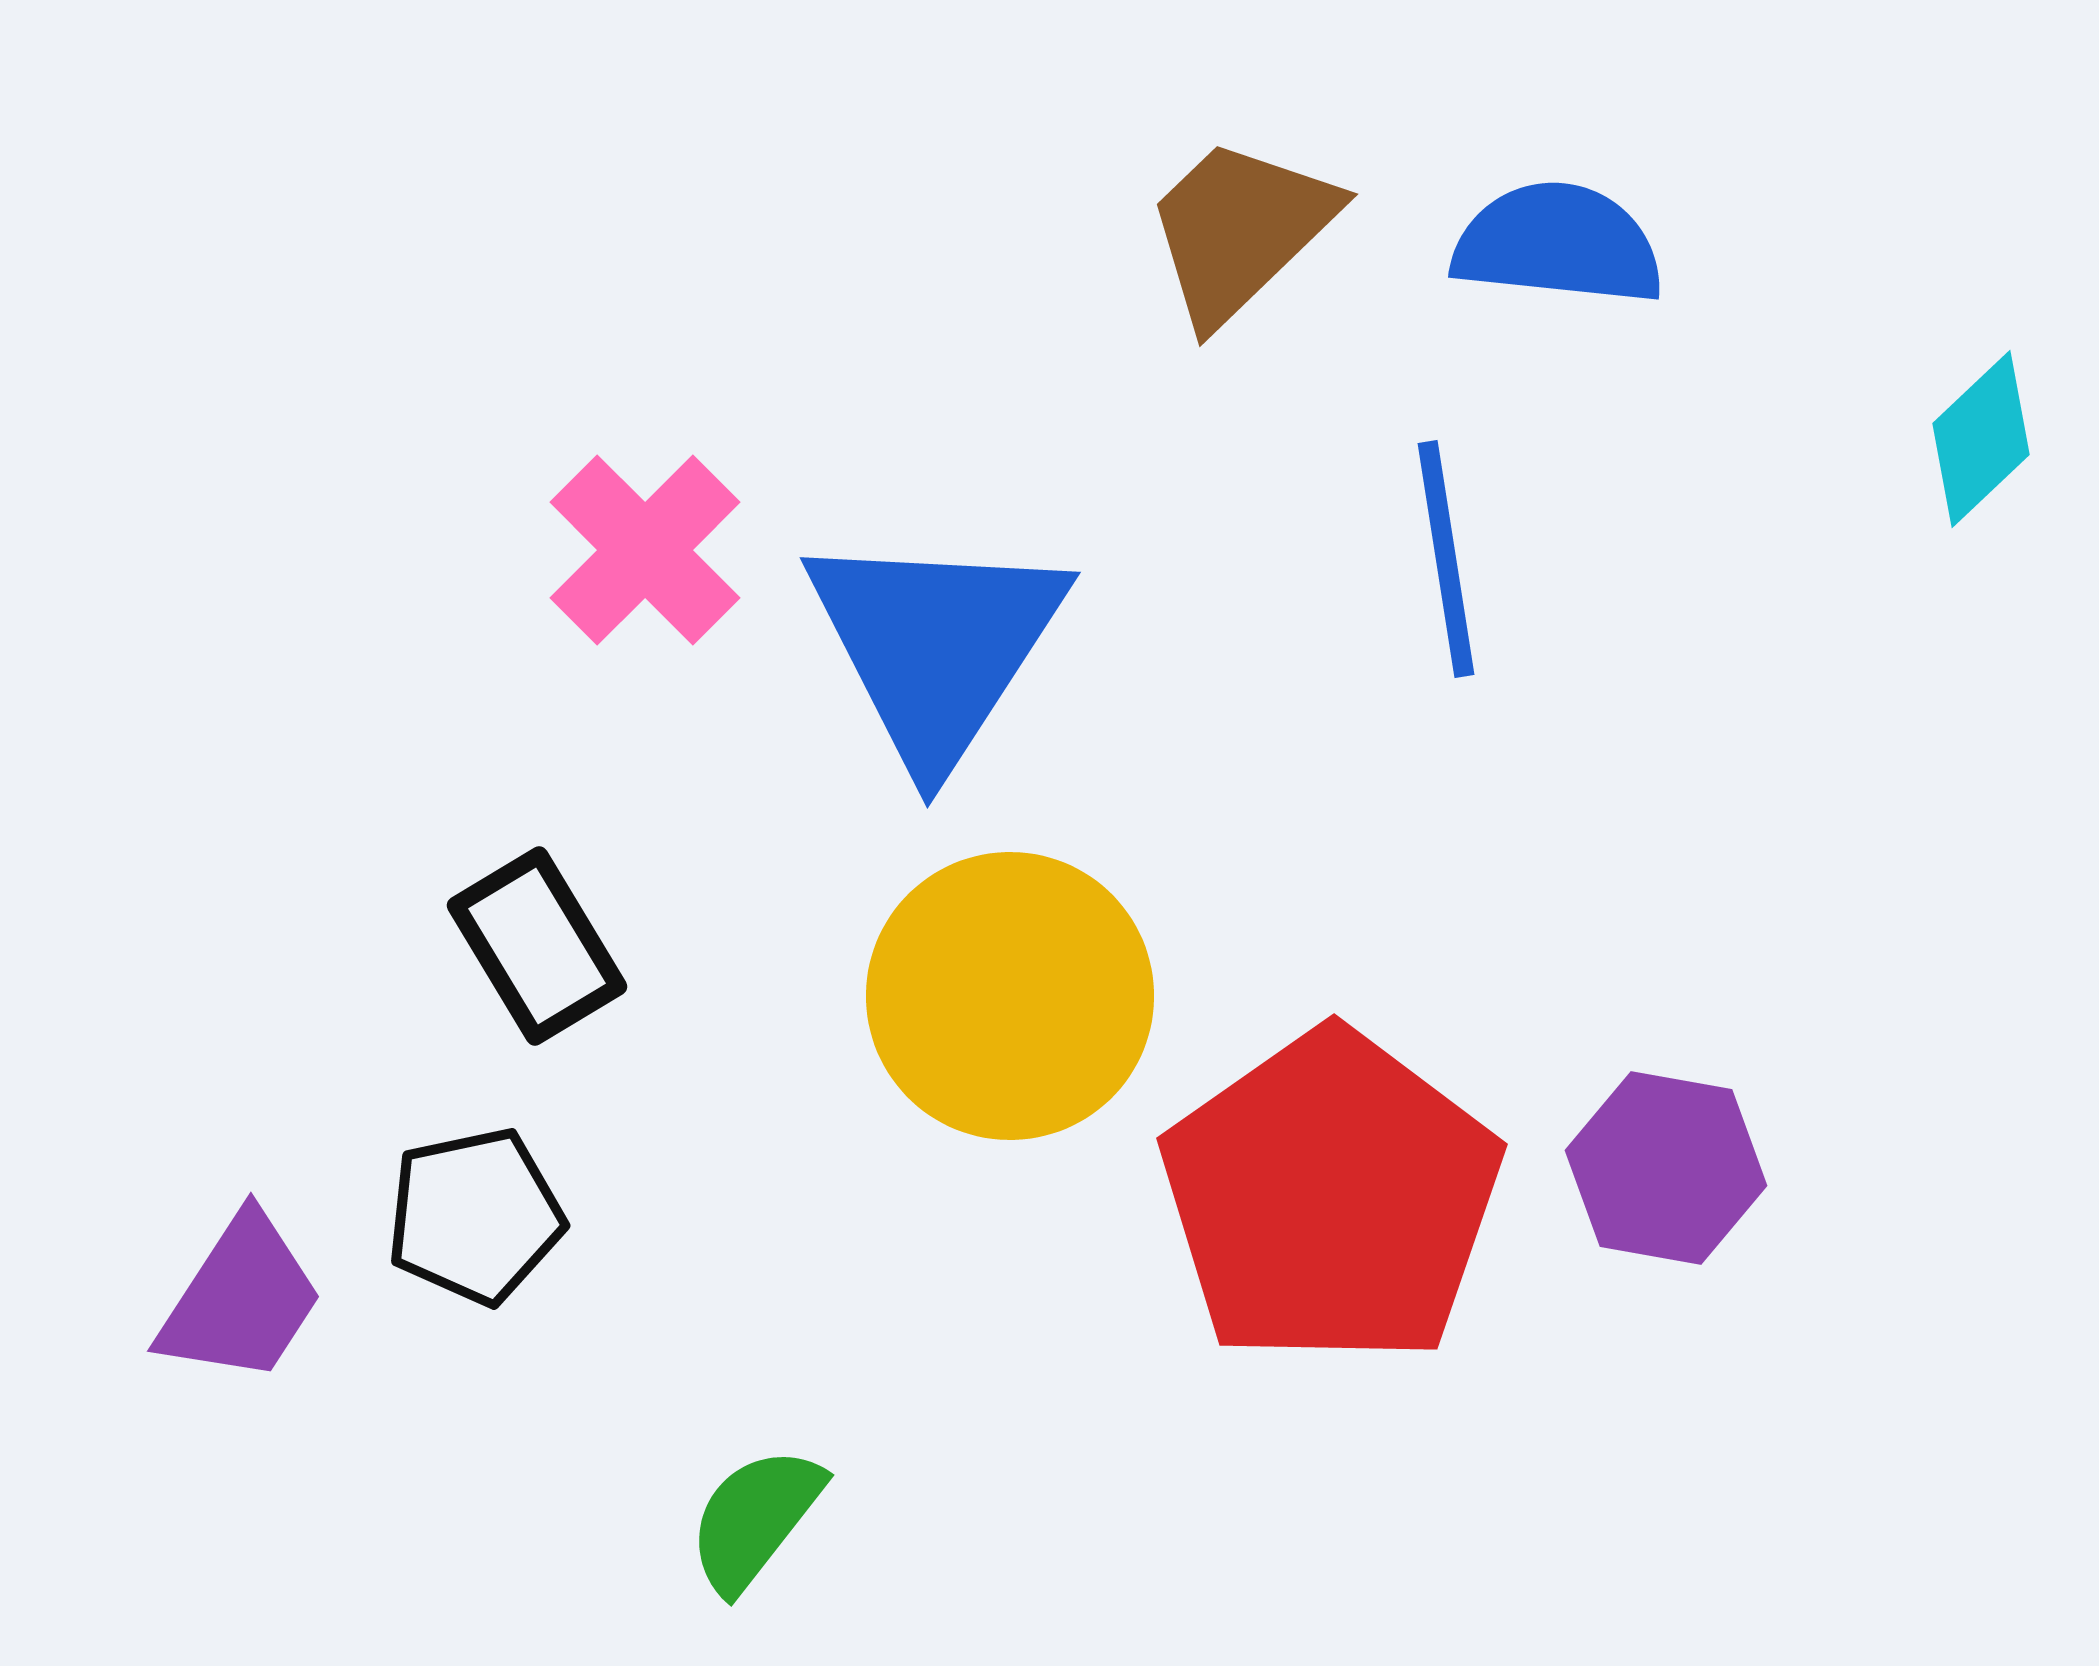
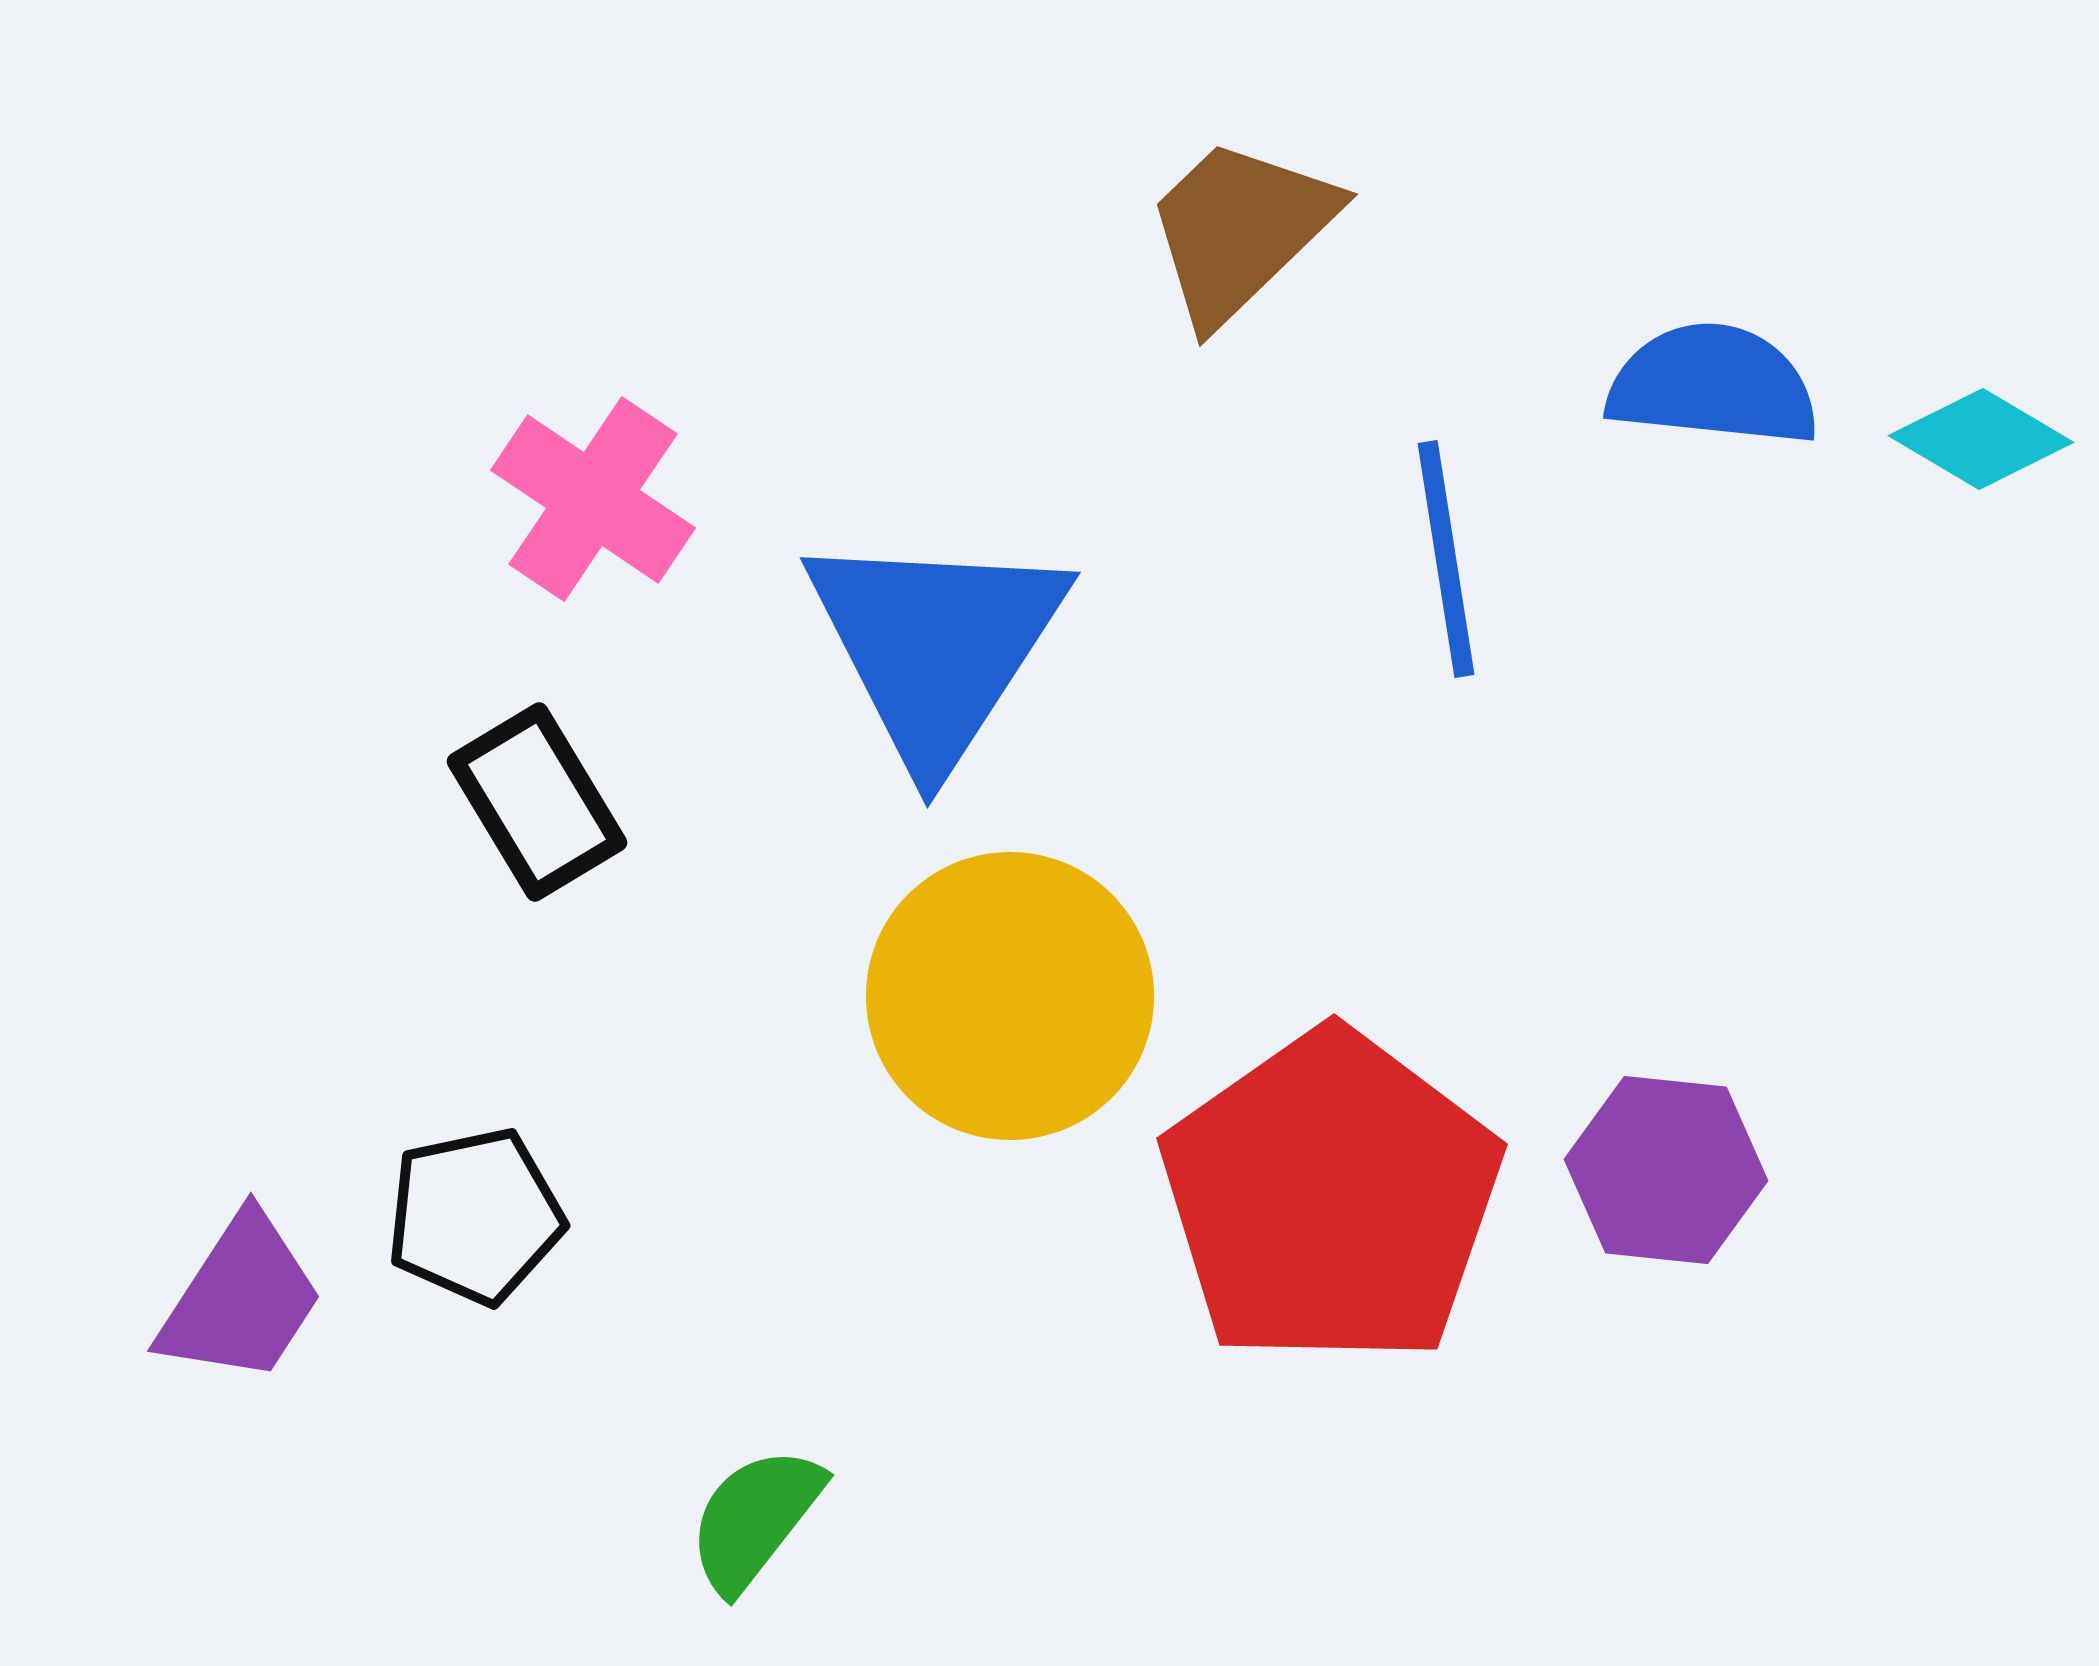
blue semicircle: moved 155 px right, 141 px down
cyan diamond: rotated 74 degrees clockwise
pink cross: moved 52 px left, 51 px up; rotated 11 degrees counterclockwise
black rectangle: moved 144 px up
purple hexagon: moved 2 px down; rotated 4 degrees counterclockwise
